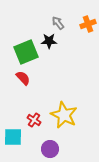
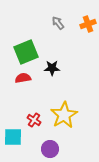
black star: moved 3 px right, 27 px down
red semicircle: rotated 56 degrees counterclockwise
yellow star: rotated 16 degrees clockwise
